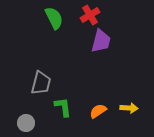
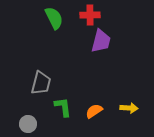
red cross: rotated 30 degrees clockwise
orange semicircle: moved 4 px left
gray circle: moved 2 px right, 1 px down
